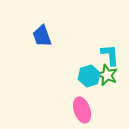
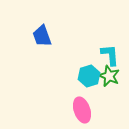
green star: moved 2 px right, 1 px down
